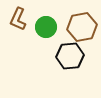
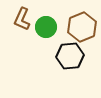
brown L-shape: moved 4 px right
brown hexagon: rotated 12 degrees counterclockwise
